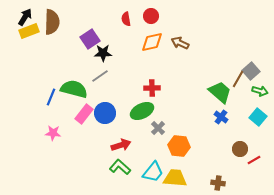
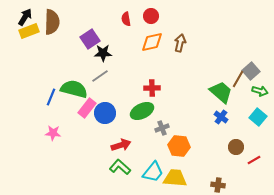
brown arrow: rotated 78 degrees clockwise
green trapezoid: moved 1 px right
pink rectangle: moved 3 px right, 6 px up
gray cross: moved 4 px right; rotated 24 degrees clockwise
brown circle: moved 4 px left, 2 px up
brown cross: moved 2 px down
